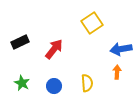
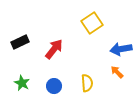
orange arrow: rotated 48 degrees counterclockwise
